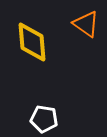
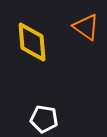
orange triangle: moved 3 px down
